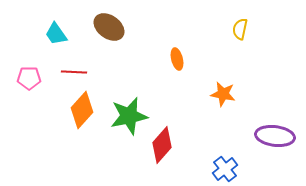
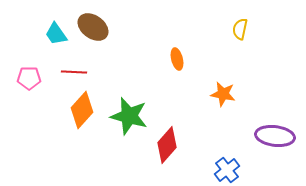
brown ellipse: moved 16 px left
green star: rotated 27 degrees clockwise
red diamond: moved 5 px right
blue cross: moved 2 px right, 1 px down
